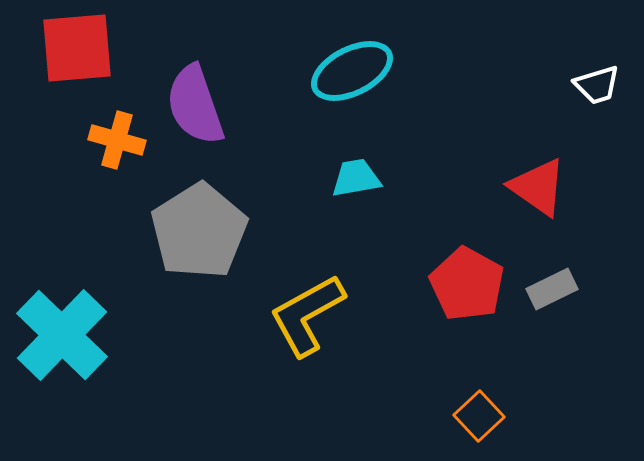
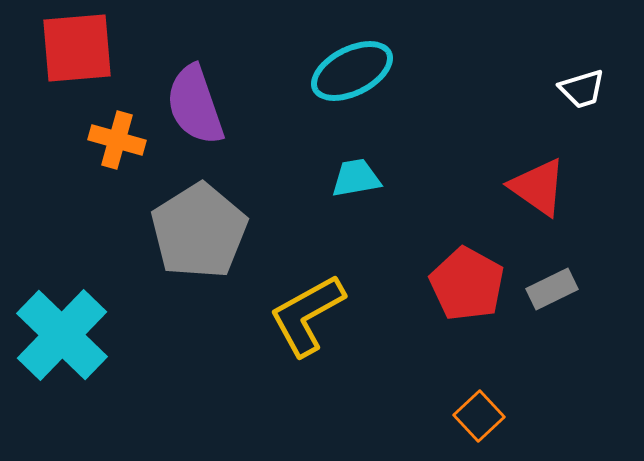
white trapezoid: moved 15 px left, 4 px down
